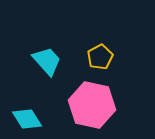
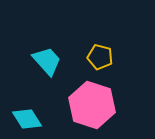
yellow pentagon: rotated 30 degrees counterclockwise
pink hexagon: rotated 6 degrees clockwise
